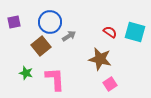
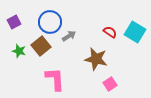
purple square: rotated 16 degrees counterclockwise
cyan square: rotated 15 degrees clockwise
brown star: moved 4 px left
green star: moved 7 px left, 22 px up
